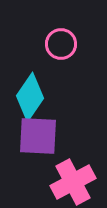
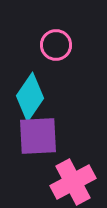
pink circle: moved 5 px left, 1 px down
purple square: rotated 6 degrees counterclockwise
